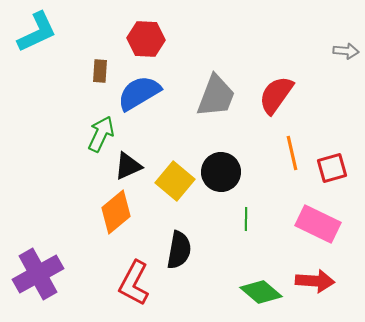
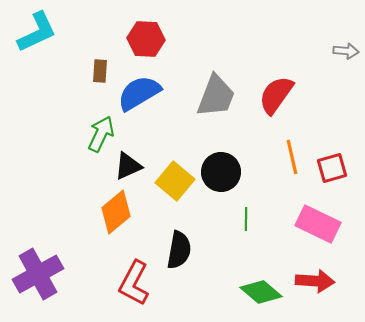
orange line: moved 4 px down
